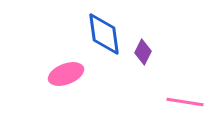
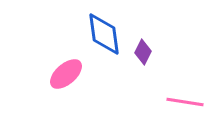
pink ellipse: rotated 20 degrees counterclockwise
